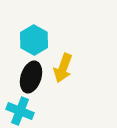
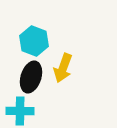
cyan hexagon: moved 1 px down; rotated 8 degrees counterclockwise
cyan cross: rotated 20 degrees counterclockwise
